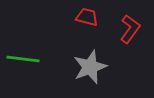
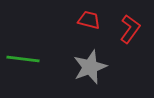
red trapezoid: moved 2 px right, 3 px down
